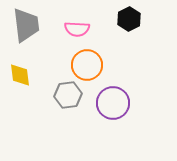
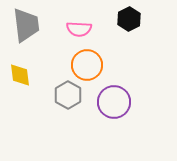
pink semicircle: moved 2 px right
gray hexagon: rotated 24 degrees counterclockwise
purple circle: moved 1 px right, 1 px up
